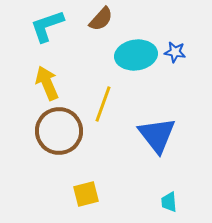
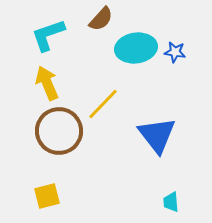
cyan L-shape: moved 1 px right, 9 px down
cyan ellipse: moved 7 px up
yellow line: rotated 24 degrees clockwise
yellow square: moved 39 px left, 2 px down
cyan trapezoid: moved 2 px right
